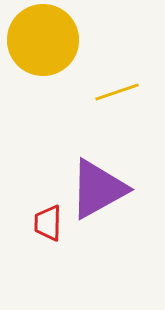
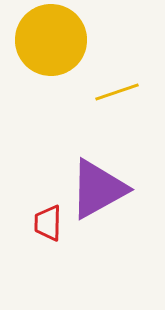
yellow circle: moved 8 px right
